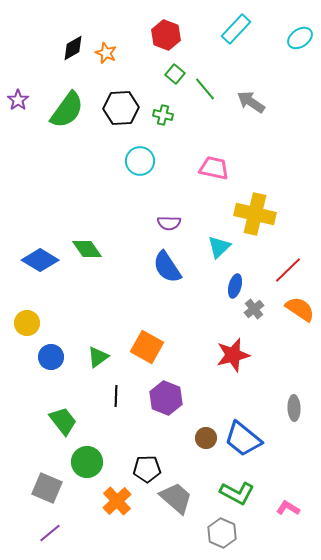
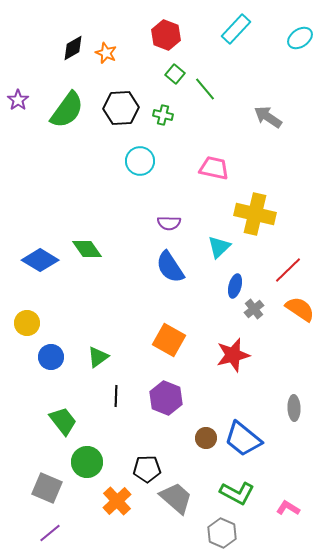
gray arrow at (251, 102): moved 17 px right, 15 px down
blue semicircle at (167, 267): moved 3 px right
orange square at (147, 347): moved 22 px right, 7 px up
